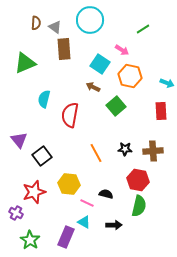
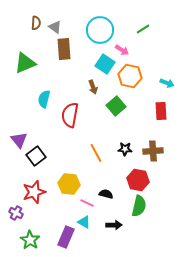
cyan circle: moved 10 px right, 10 px down
cyan square: moved 5 px right
brown arrow: rotated 136 degrees counterclockwise
black square: moved 6 px left
